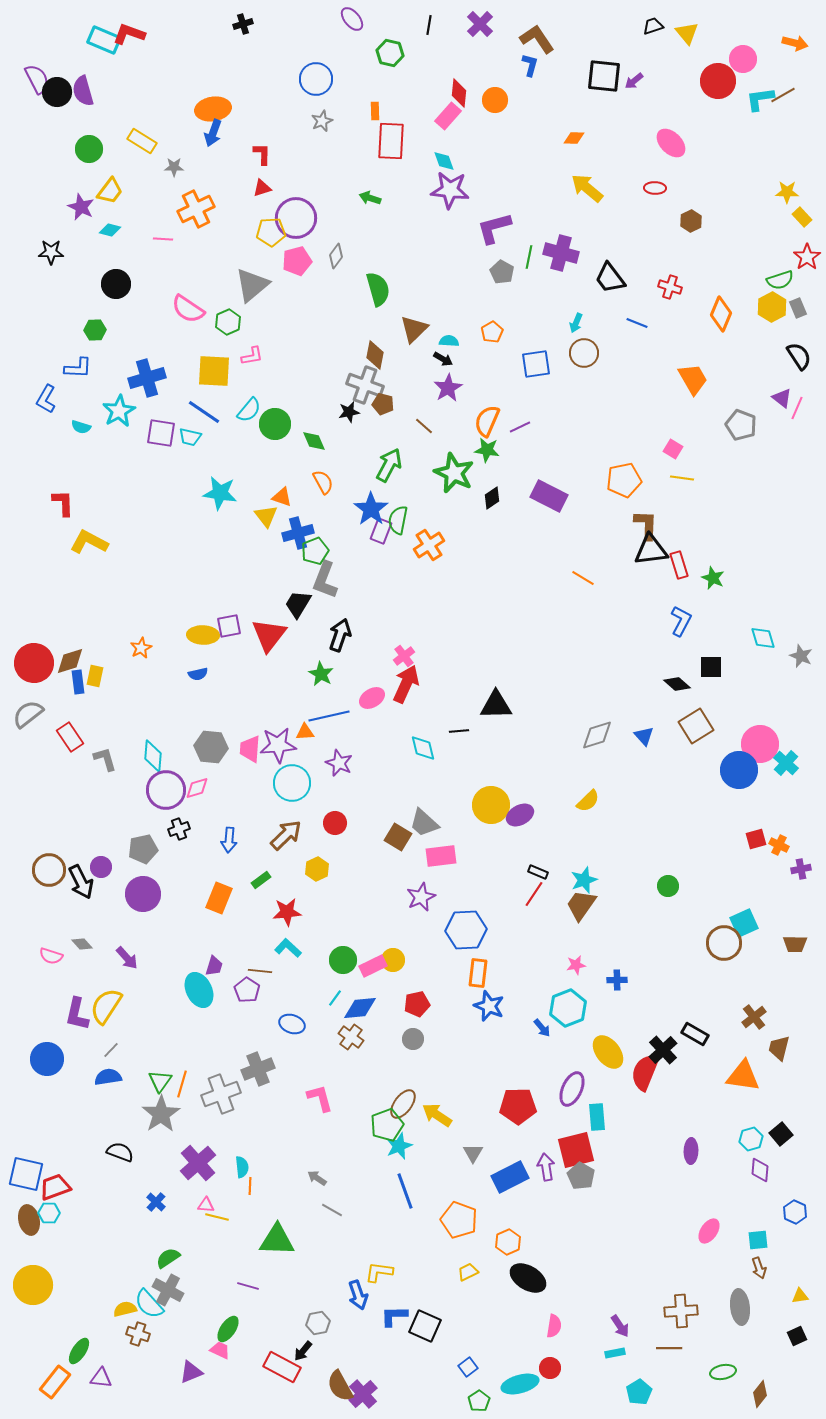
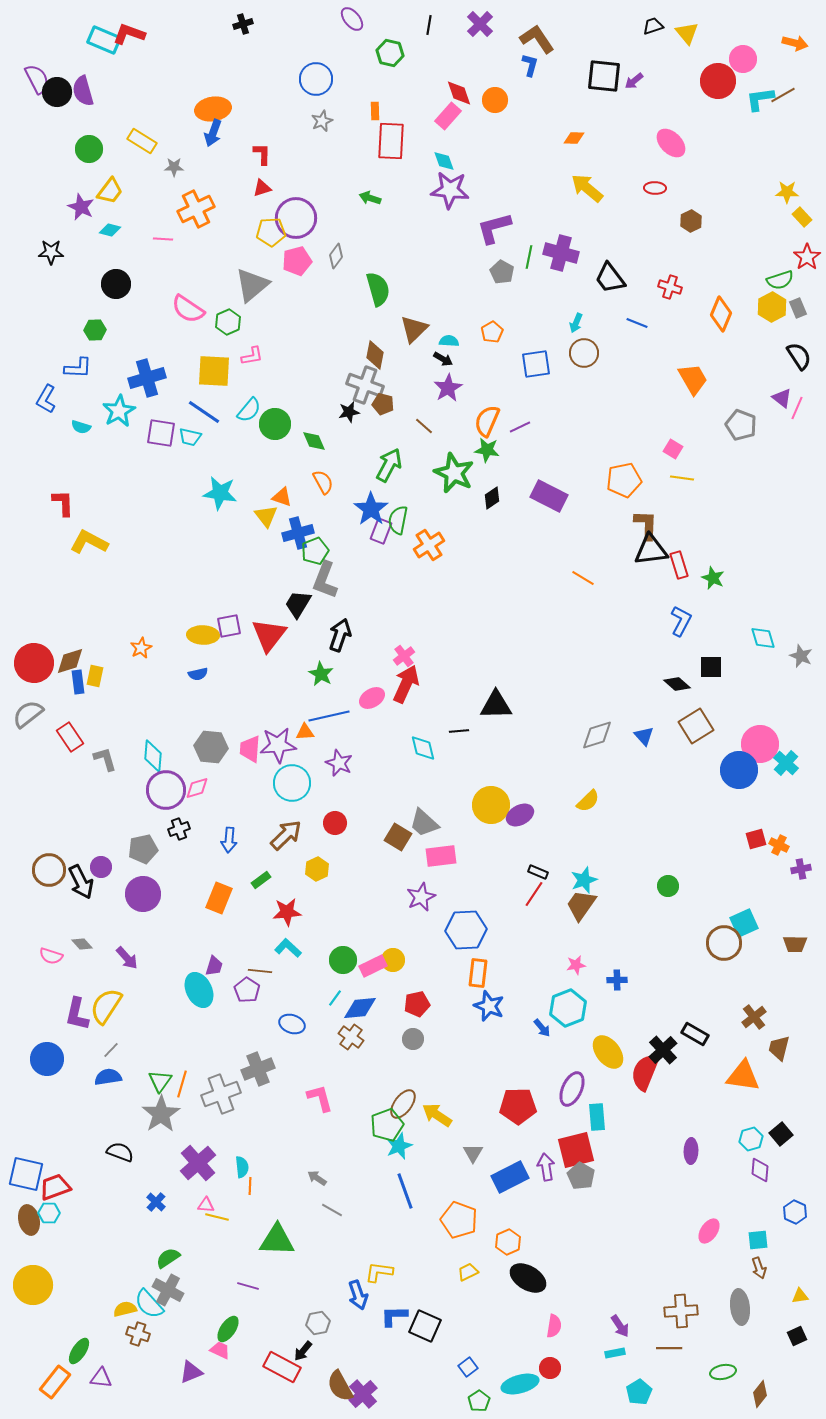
red diamond at (459, 93): rotated 24 degrees counterclockwise
